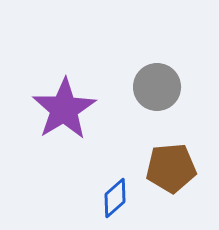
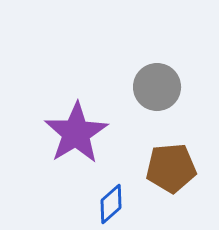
purple star: moved 12 px right, 24 px down
blue diamond: moved 4 px left, 6 px down
